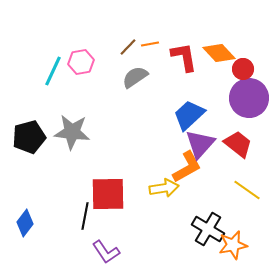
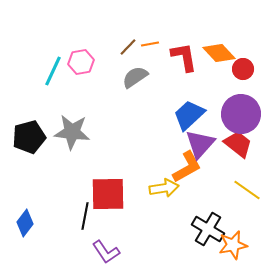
purple circle: moved 8 px left, 16 px down
